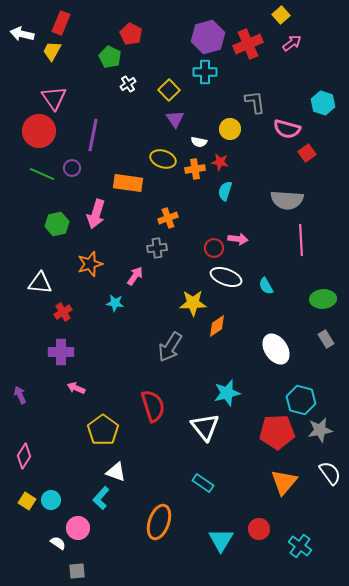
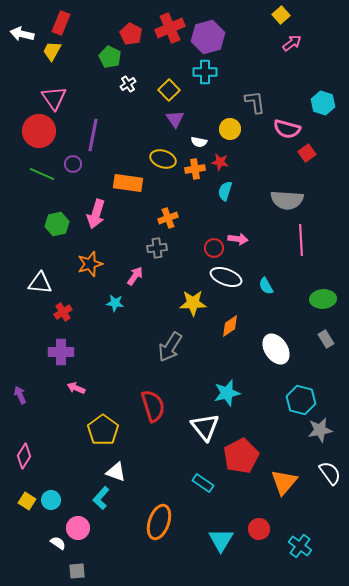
red cross at (248, 44): moved 78 px left, 16 px up
purple circle at (72, 168): moved 1 px right, 4 px up
orange diamond at (217, 326): moved 13 px right
red pentagon at (277, 432): moved 36 px left, 24 px down; rotated 24 degrees counterclockwise
